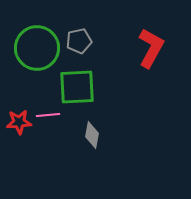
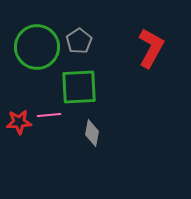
gray pentagon: rotated 20 degrees counterclockwise
green circle: moved 1 px up
green square: moved 2 px right
pink line: moved 1 px right
gray diamond: moved 2 px up
